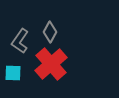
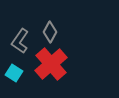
cyan square: moved 1 px right; rotated 30 degrees clockwise
